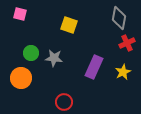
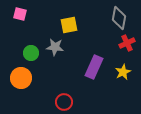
yellow square: rotated 30 degrees counterclockwise
gray star: moved 1 px right, 11 px up
